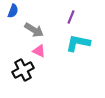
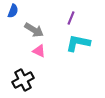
purple line: moved 1 px down
black cross: moved 10 px down
